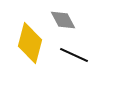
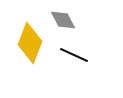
yellow diamond: rotated 6 degrees clockwise
